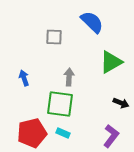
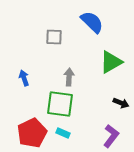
red pentagon: rotated 12 degrees counterclockwise
